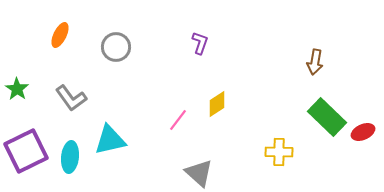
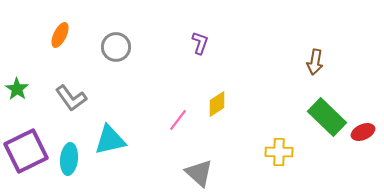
cyan ellipse: moved 1 px left, 2 px down
